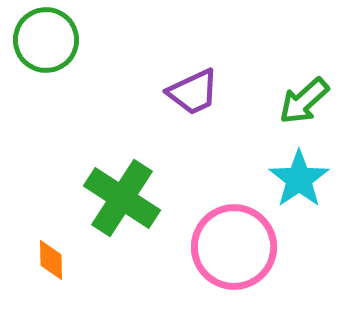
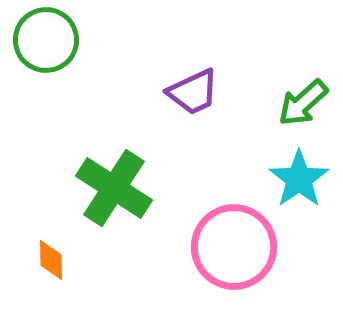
green arrow: moved 1 px left, 2 px down
green cross: moved 8 px left, 10 px up
